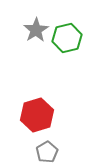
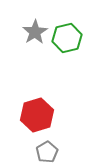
gray star: moved 1 px left, 2 px down
